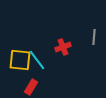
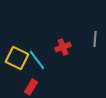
gray line: moved 1 px right, 2 px down
yellow square: moved 3 px left, 2 px up; rotated 20 degrees clockwise
